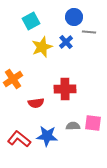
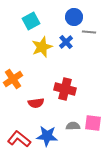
red cross: rotated 15 degrees clockwise
